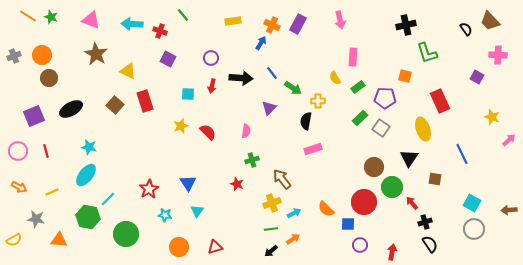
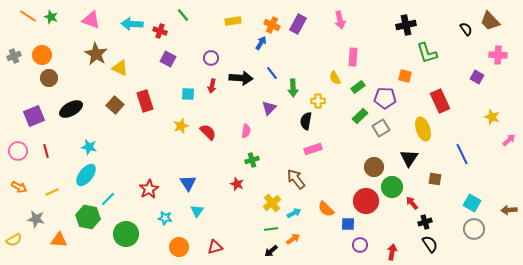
yellow triangle at (128, 71): moved 8 px left, 3 px up
green arrow at (293, 88): rotated 54 degrees clockwise
green rectangle at (360, 118): moved 2 px up
gray square at (381, 128): rotated 24 degrees clockwise
brown arrow at (282, 179): moved 14 px right
red circle at (364, 202): moved 2 px right, 1 px up
yellow cross at (272, 203): rotated 18 degrees counterclockwise
cyan star at (165, 215): moved 3 px down
